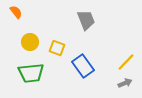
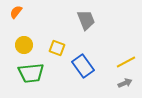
orange semicircle: rotated 104 degrees counterclockwise
yellow circle: moved 6 px left, 3 px down
yellow line: rotated 18 degrees clockwise
